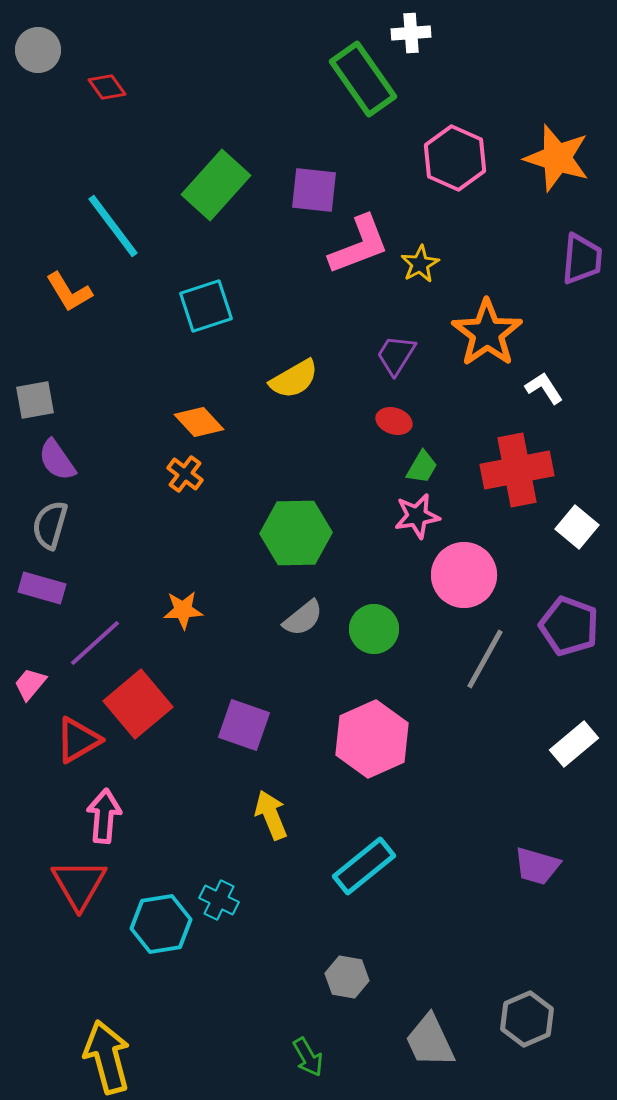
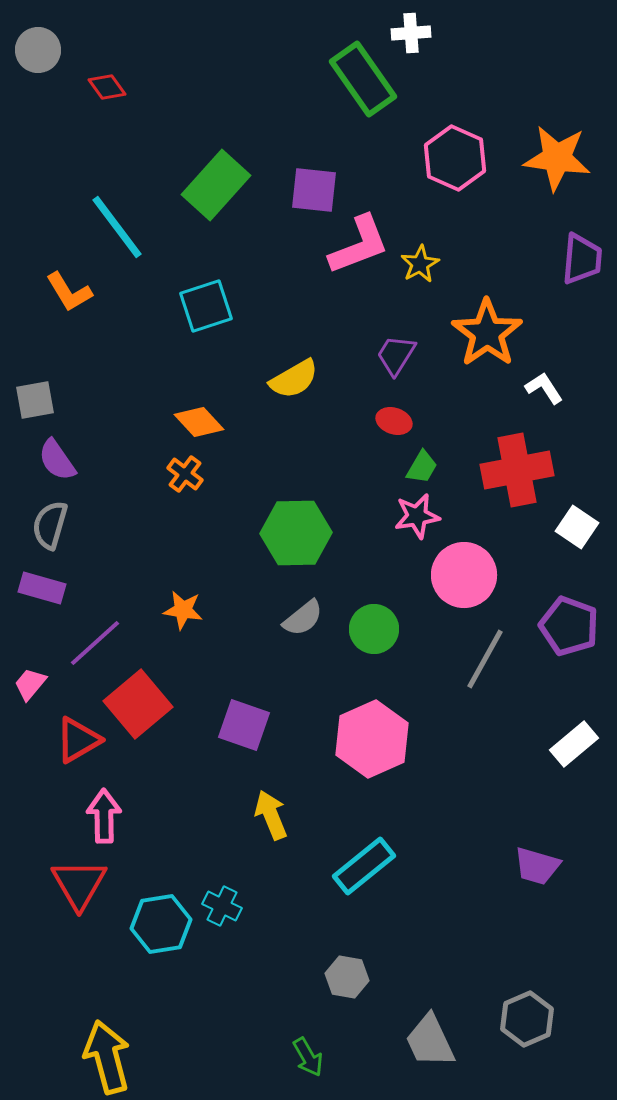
orange star at (557, 158): rotated 10 degrees counterclockwise
cyan line at (113, 226): moved 4 px right, 1 px down
white square at (577, 527): rotated 6 degrees counterclockwise
orange star at (183, 610): rotated 12 degrees clockwise
pink arrow at (104, 816): rotated 6 degrees counterclockwise
cyan cross at (219, 900): moved 3 px right, 6 px down
